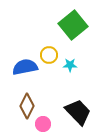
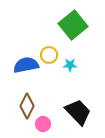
blue semicircle: moved 1 px right, 2 px up
